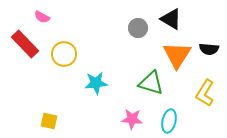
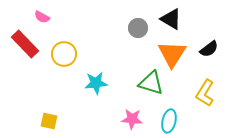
black semicircle: rotated 42 degrees counterclockwise
orange triangle: moved 5 px left, 1 px up
